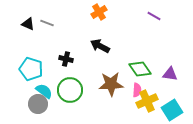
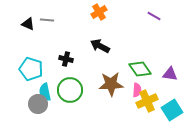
gray line: moved 3 px up; rotated 16 degrees counterclockwise
cyan semicircle: moved 1 px right, 1 px down; rotated 138 degrees counterclockwise
